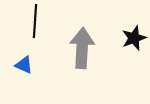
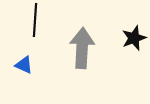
black line: moved 1 px up
